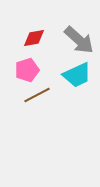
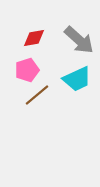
cyan trapezoid: moved 4 px down
brown line: rotated 12 degrees counterclockwise
